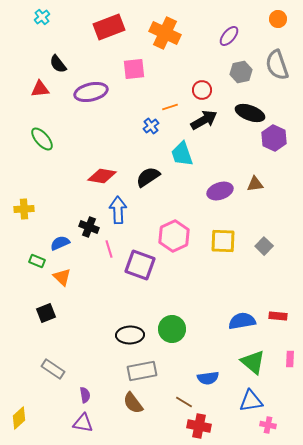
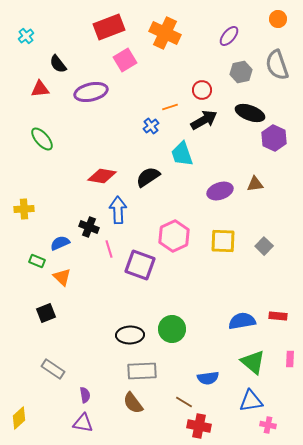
cyan cross at (42, 17): moved 16 px left, 19 px down
pink square at (134, 69): moved 9 px left, 9 px up; rotated 25 degrees counterclockwise
gray rectangle at (142, 371): rotated 8 degrees clockwise
